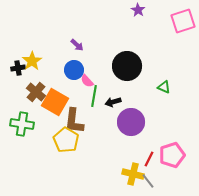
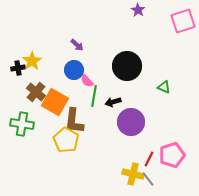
gray line: moved 2 px up
